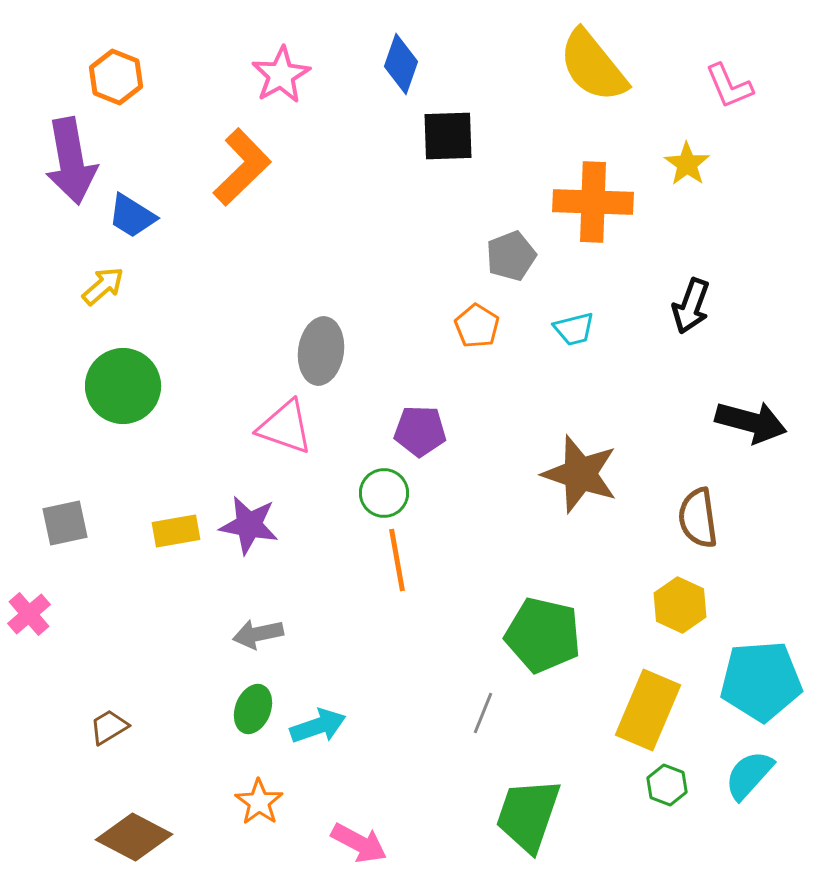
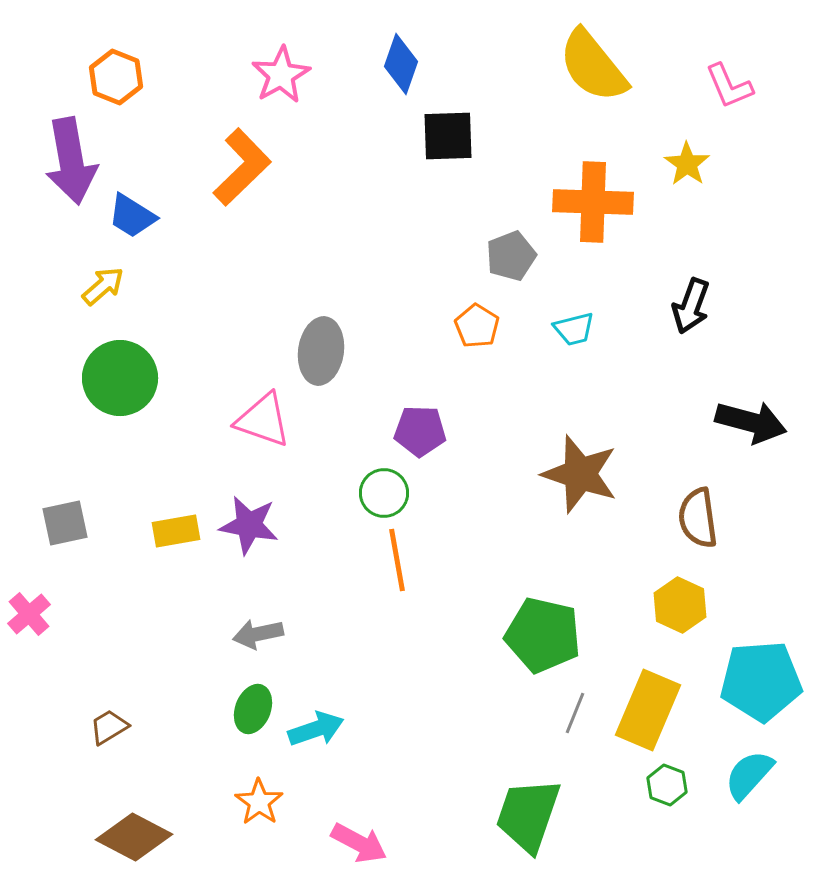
green circle at (123, 386): moved 3 px left, 8 px up
pink triangle at (285, 427): moved 22 px left, 7 px up
gray line at (483, 713): moved 92 px right
cyan arrow at (318, 726): moved 2 px left, 3 px down
